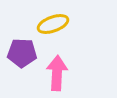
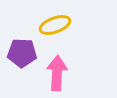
yellow ellipse: moved 2 px right, 1 px down
